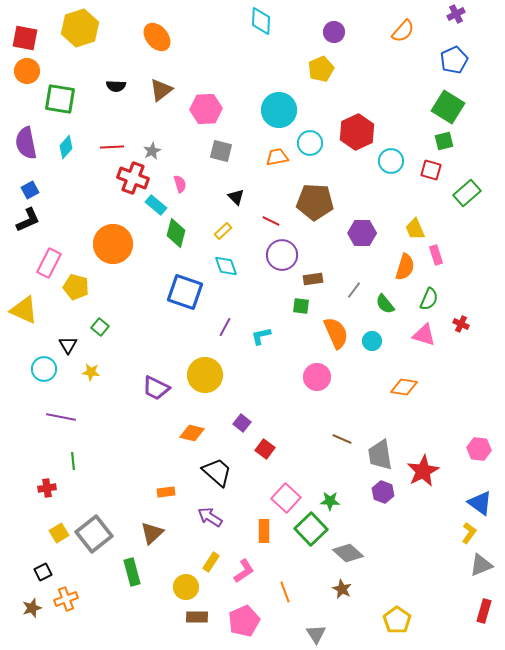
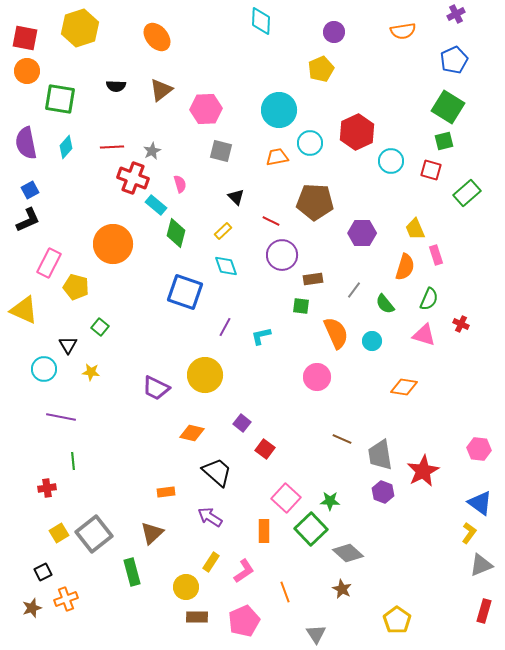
orange semicircle at (403, 31): rotated 40 degrees clockwise
